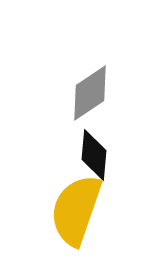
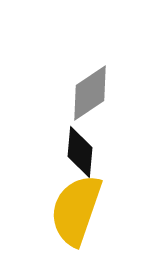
black diamond: moved 14 px left, 3 px up
